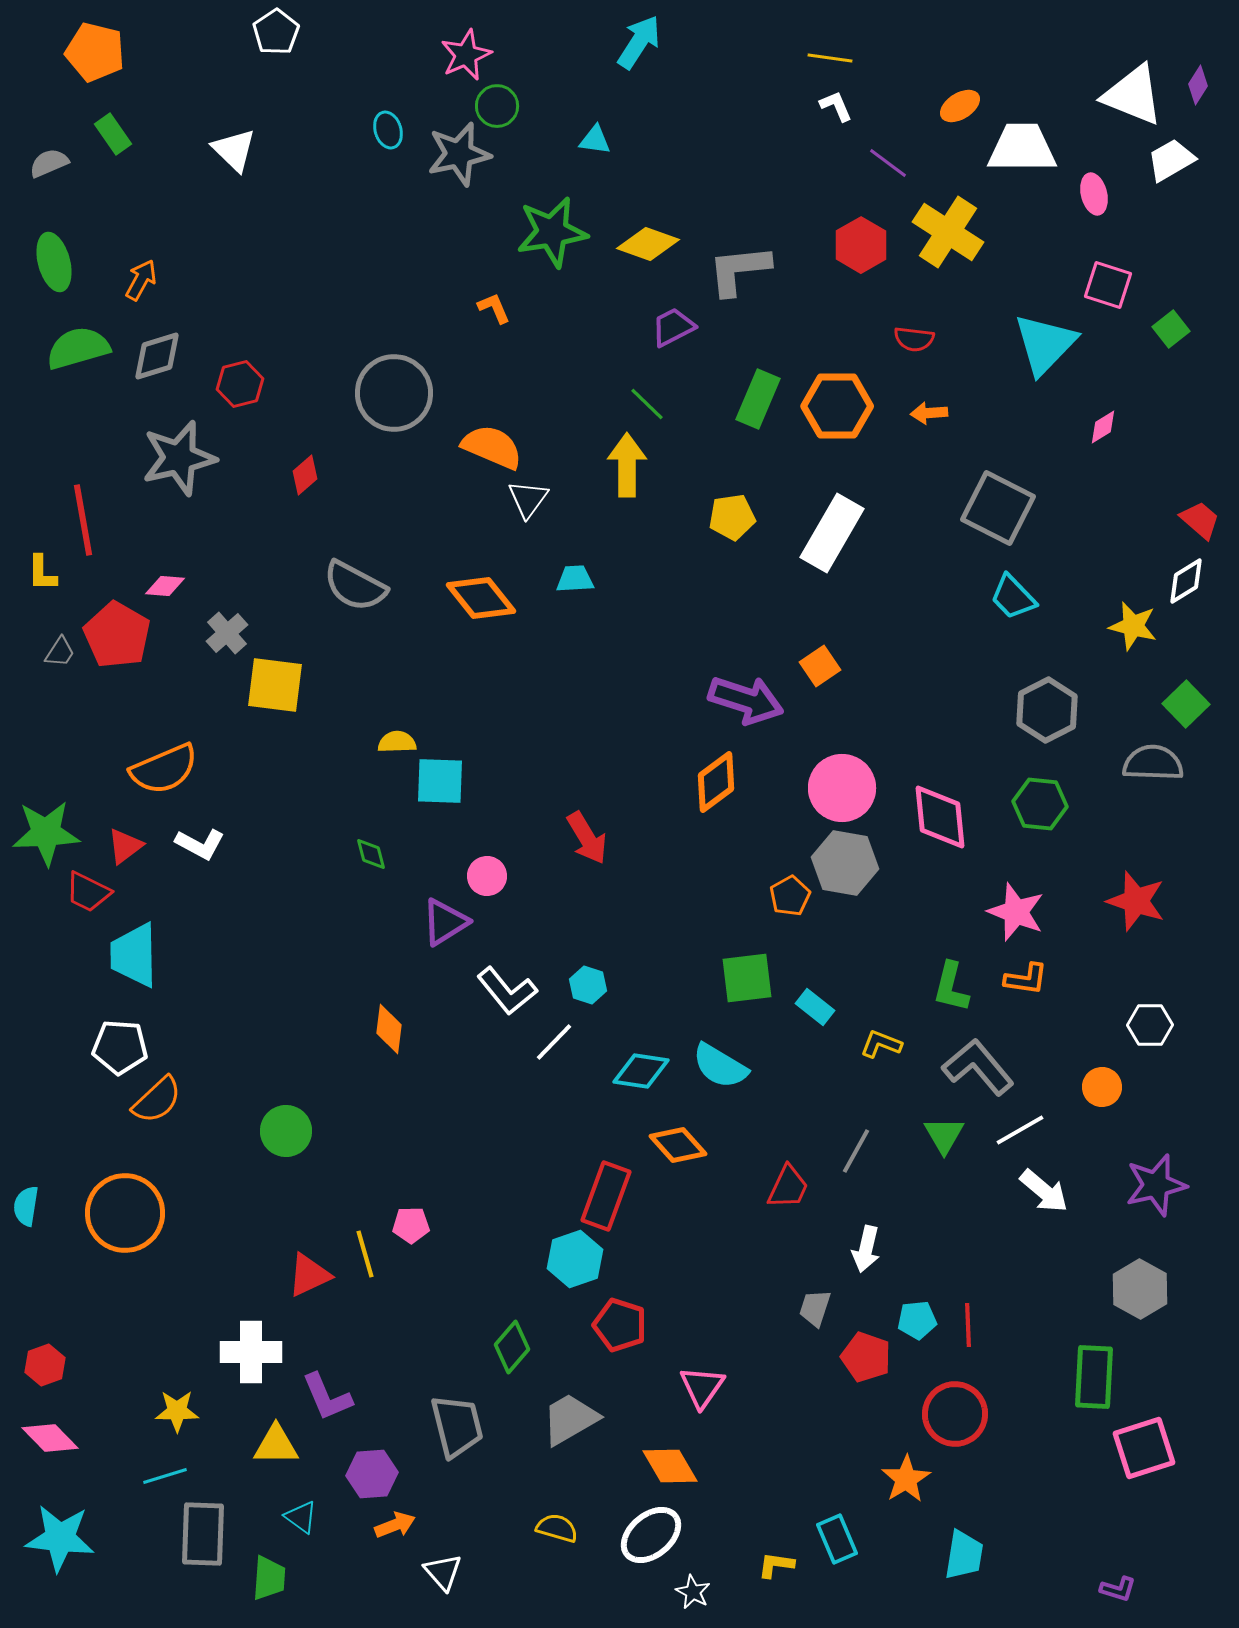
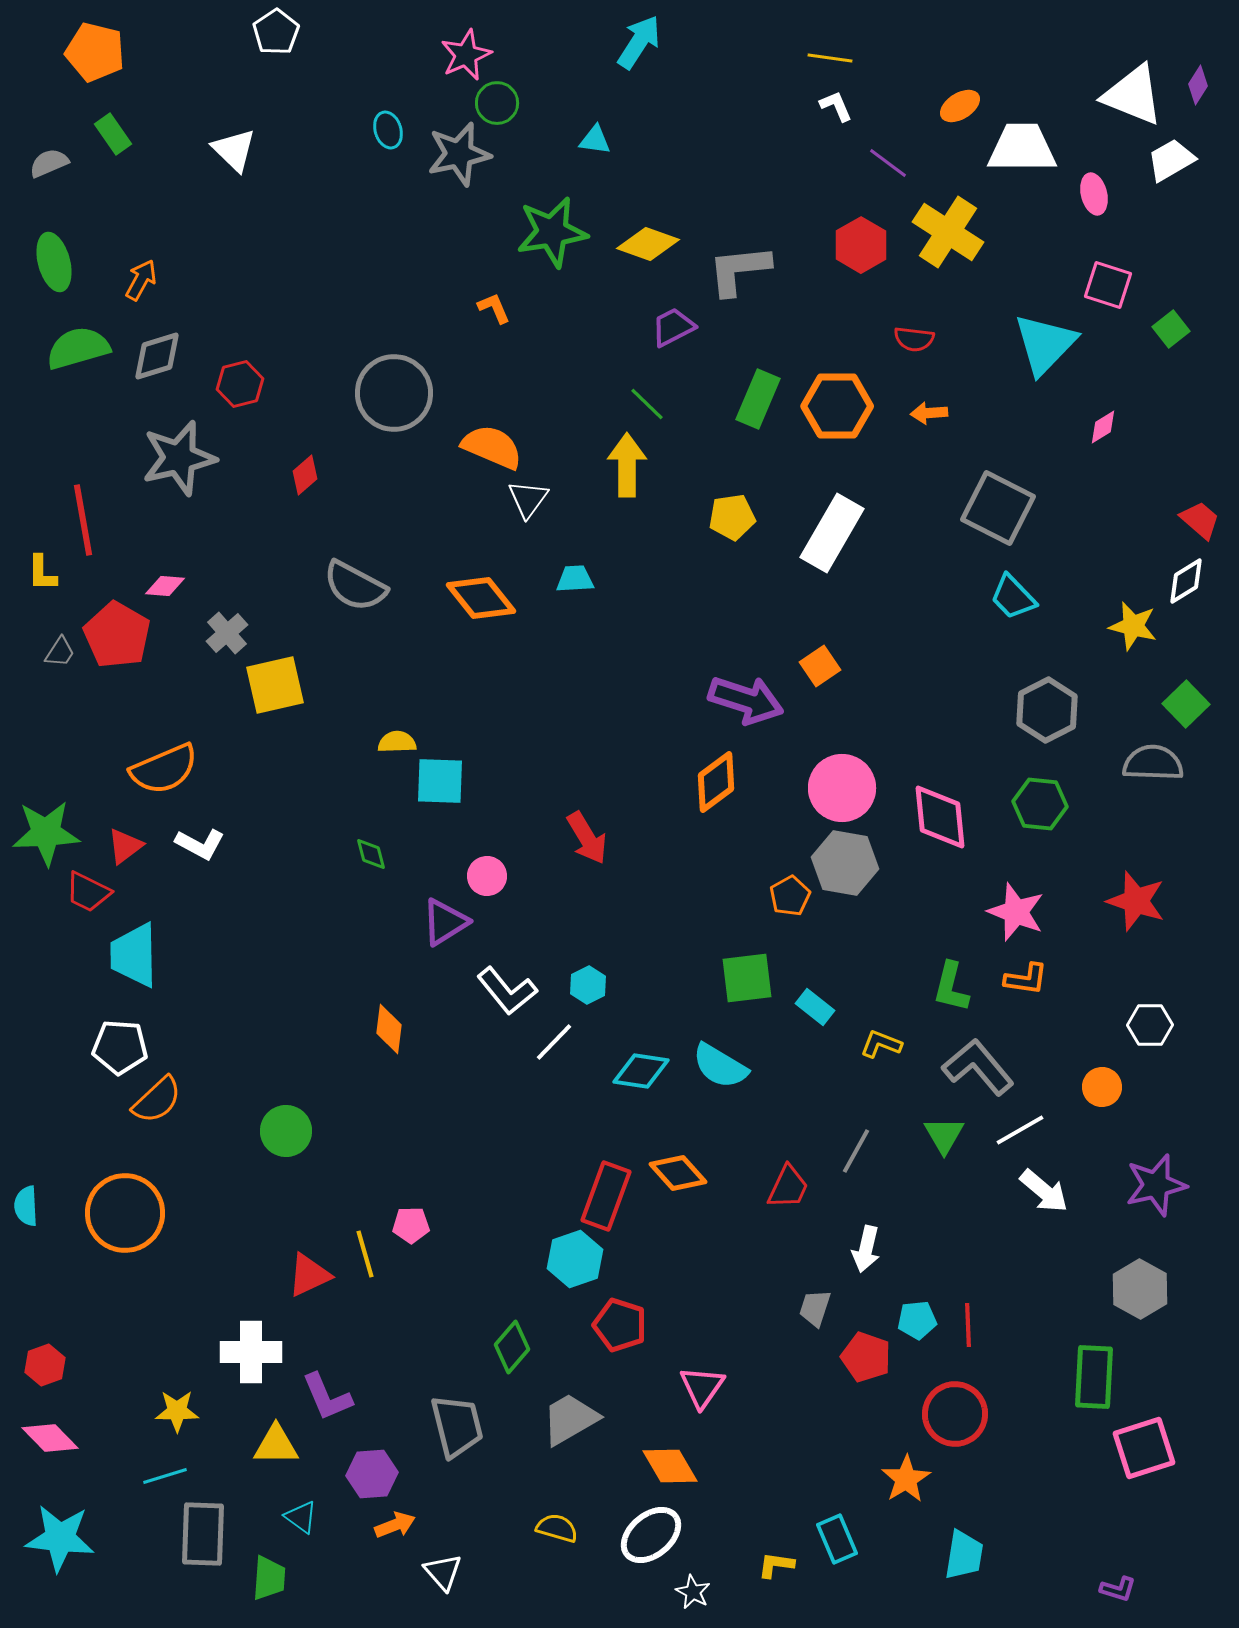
green circle at (497, 106): moved 3 px up
yellow square at (275, 685): rotated 20 degrees counterclockwise
cyan hexagon at (588, 985): rotated 15 degrees clockwise
orange diamond at (678, 1145): moved 28 px down
cyan semicircle at (26, 1206): rotated 12 degrees counterclockwise
